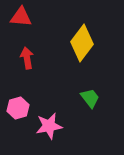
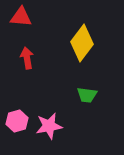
green trapezoid: moved 3 px left, 3 px up; rotated 135 degrees clockwise
pink hexagon: moved 1 px left, 13 px down
